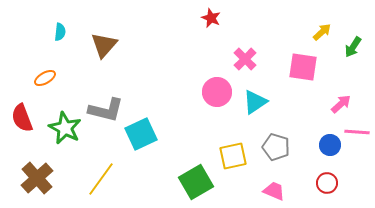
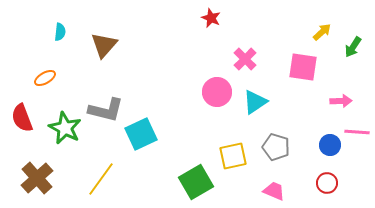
pink arrow: moved 3 px up; rotated 40 degrees clockwise
